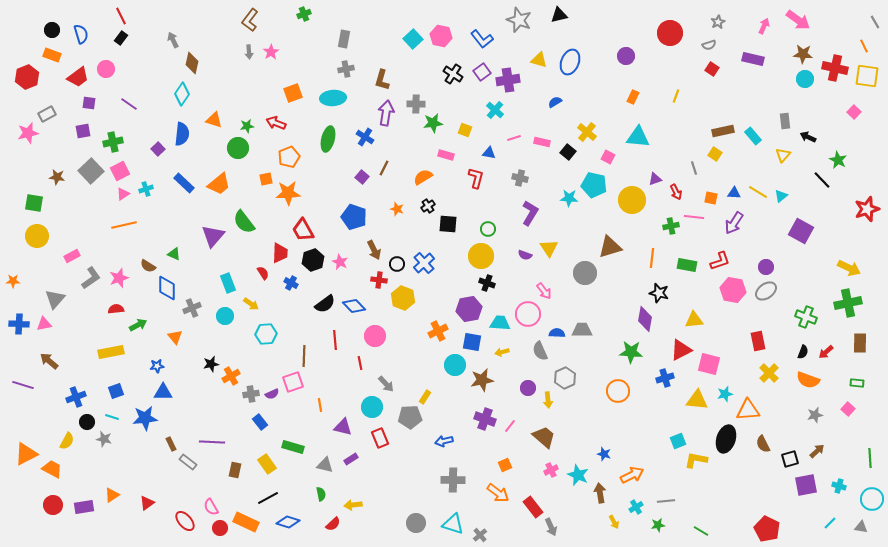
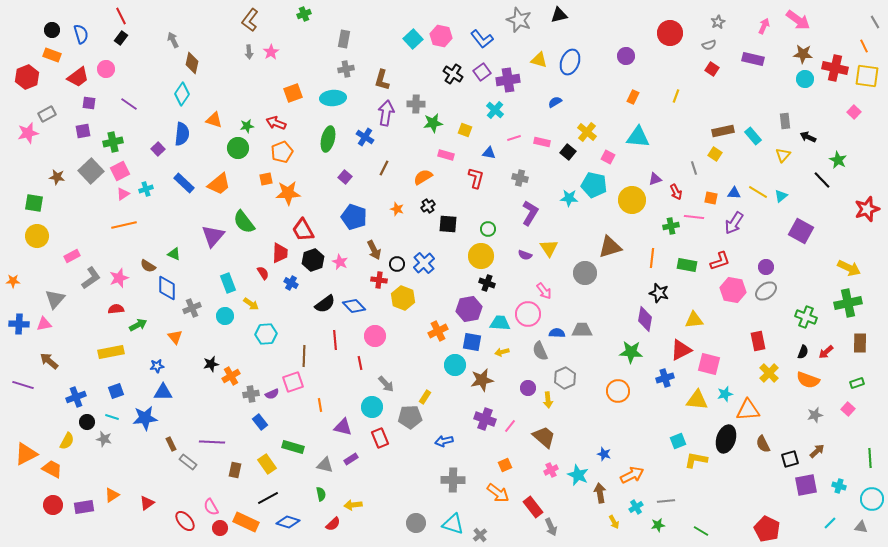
orange pentagon at (289, 157): moved 7 px left, 5 px up
purple square at (362, 177): moved 17 px left
green rectangle at (857, 383): rotated 24 degrees counterclockwise
